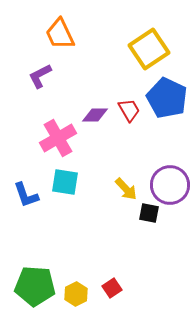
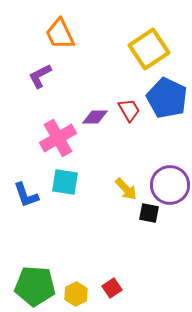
purple diamond: moved 2 px down
